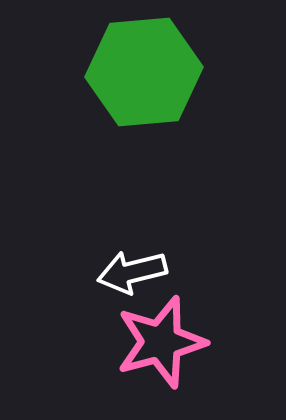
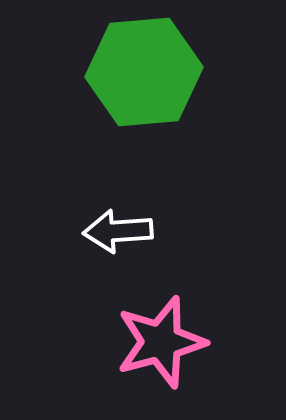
white arrow: moved 14 px left, 41 px up; rotated 10 degrees clockwise
